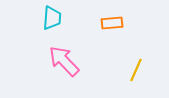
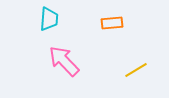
cyan trapezoid: moved 3 px left, 1 px down
yellow line: rotated 35 degrees clockwise
